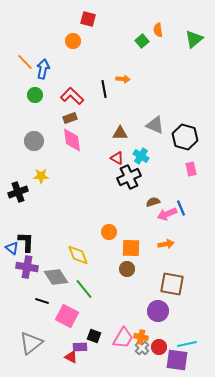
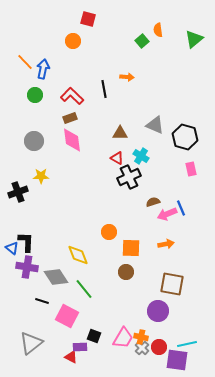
orange arrow at (123, 79): moved 4 px right, 2 px up
brown circle at (127, 269): moved 1 px left, 3 px down
